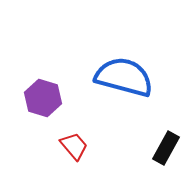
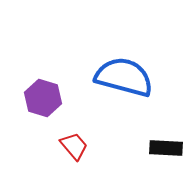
black rectangle: rotated 64 degrees clockwise
